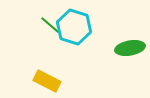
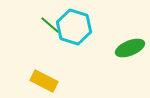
green ellipse: rotated 12 degrees counterclockwise
yellow rectangle: moved 3 px left
